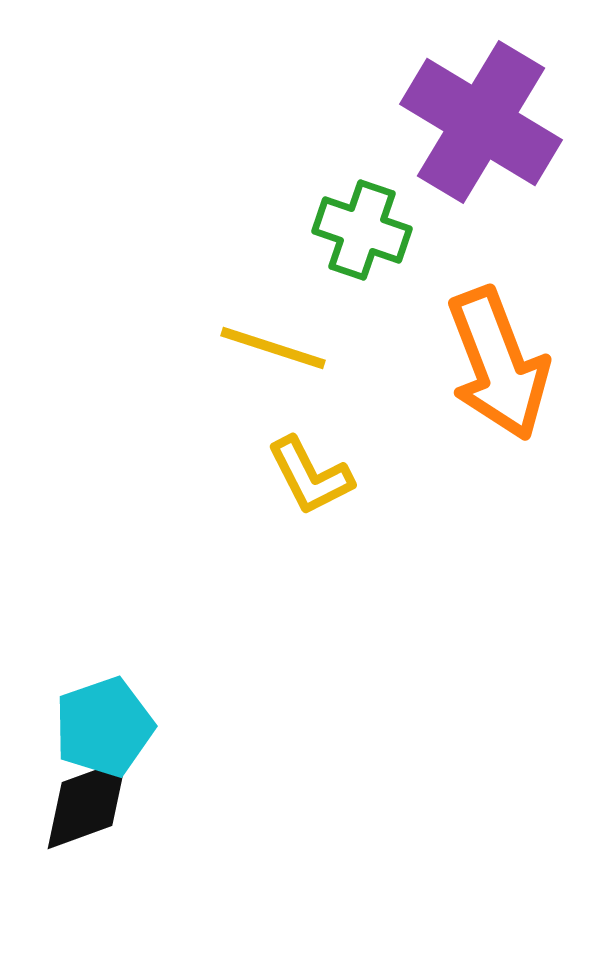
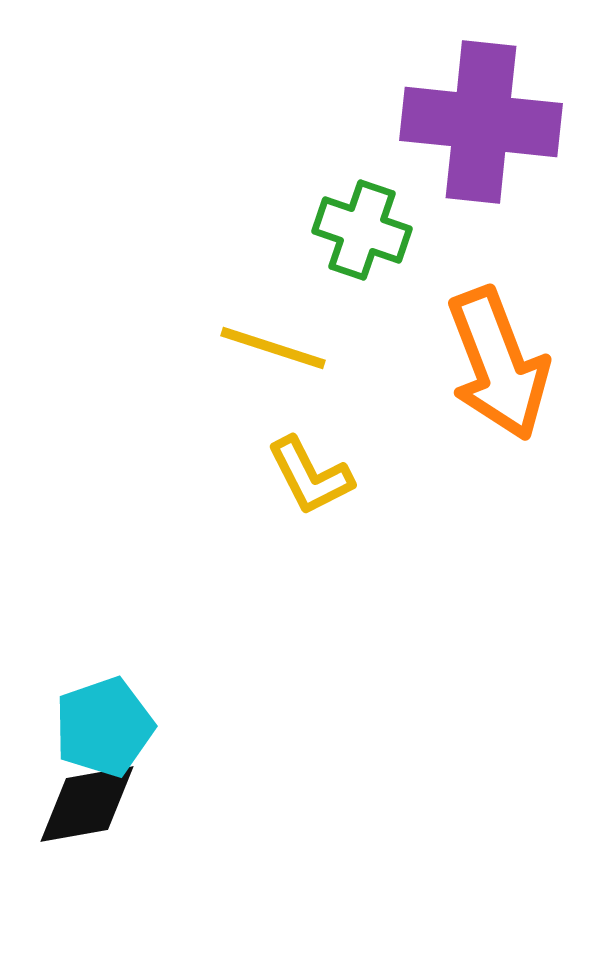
purple cross: rotated 25 degrees counterclockwise
black diamond: rotated 10 degrees clockwise
